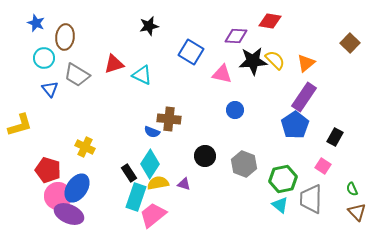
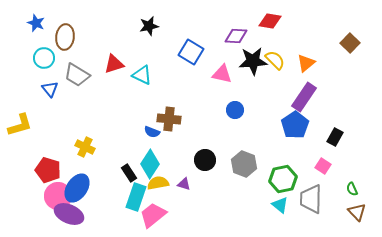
black circle at (205, 156): moved 4 px down
